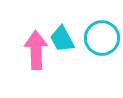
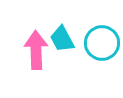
cyan circle: moved 5 px down
